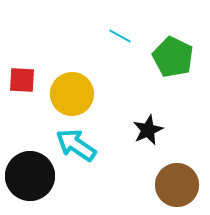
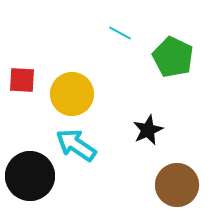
cyan line: moved 3 px up
